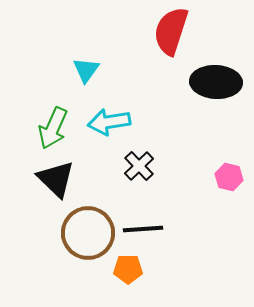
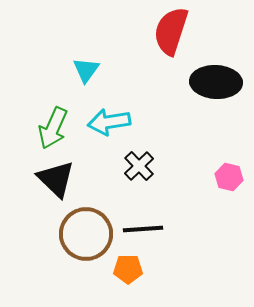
brown circle: moved 2 px left, 1 px down
